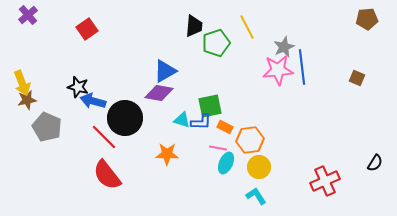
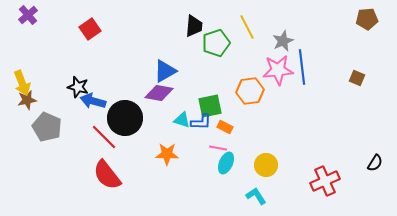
red square: moved 3 px right
gray star: moved 1 px left, 6 px up
orange hexagon: moved 49 px up
yellow circle: moved 7 px right, 2 px up
